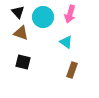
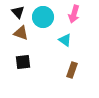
pink arrow: moved 4 px right
cyan triangle: moved 1 px left, 2 px up
black square: rotated 21 degrees counterclockwise
